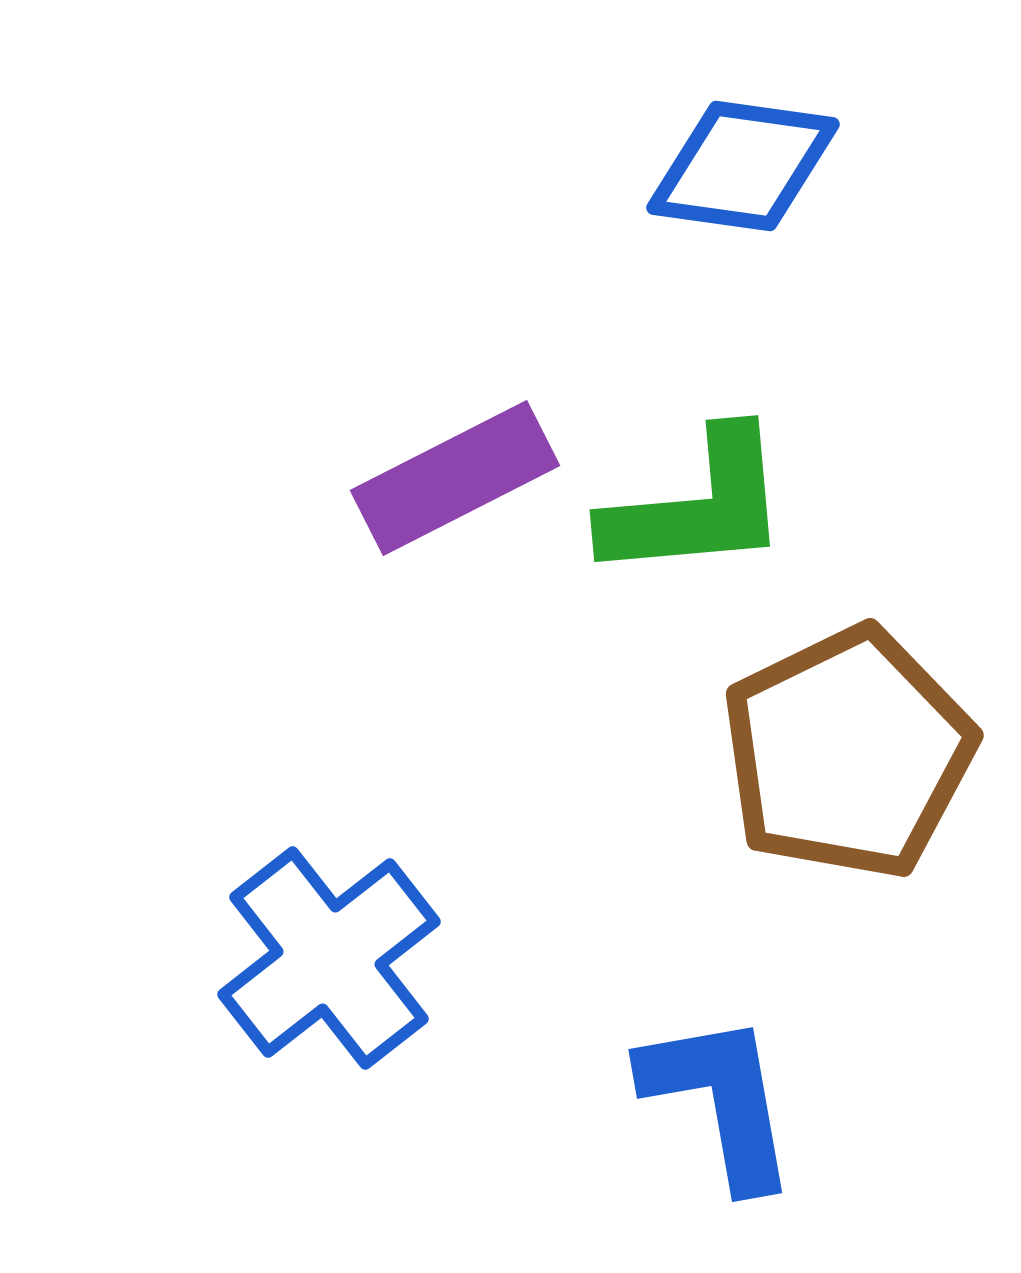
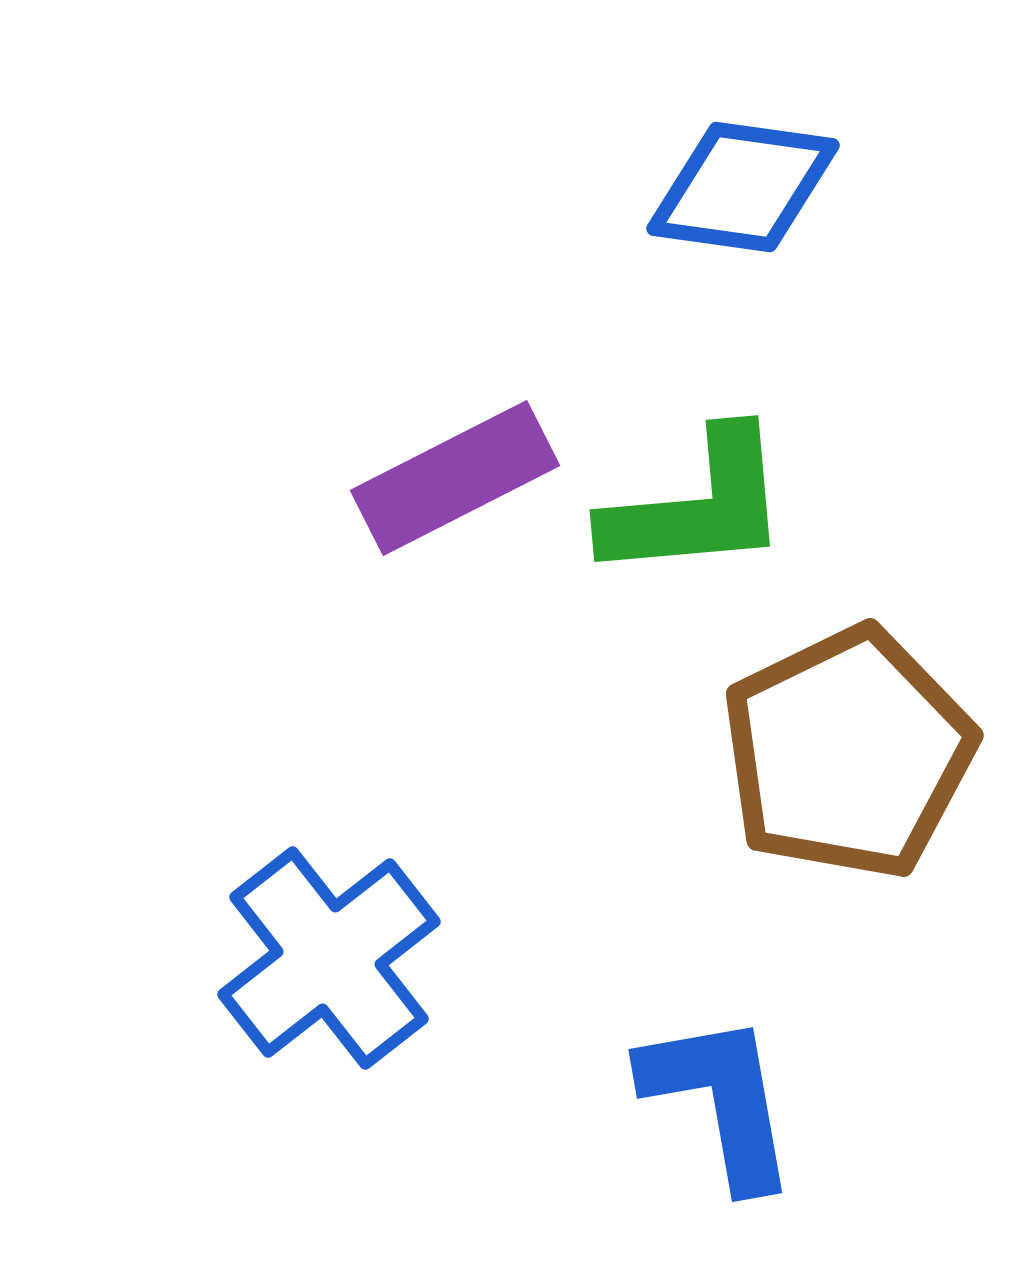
blue diamond: moved 21 px down
